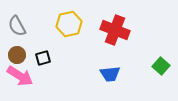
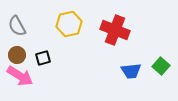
blue trapezoid: moved 21 px right, 3 px up
